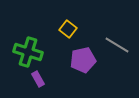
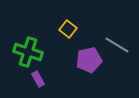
purple pentagon: moved 6 px right
